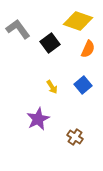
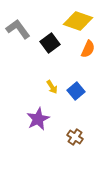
blue square: moved 7 px left, 6 px down
